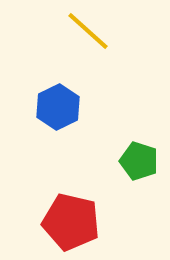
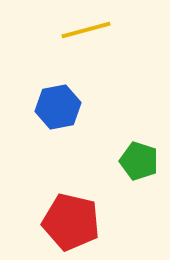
yellow line: moved 2 px left, 1 px up; rotated 57 degrees counterclockwise
blue hexagon: rotated 15 degrees clockwise
